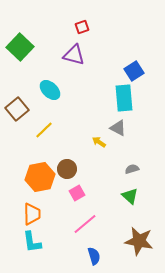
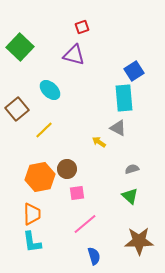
pink square: rotated 21 degrees clockwise
brown star: rotated 12 degrees counterclockwise
